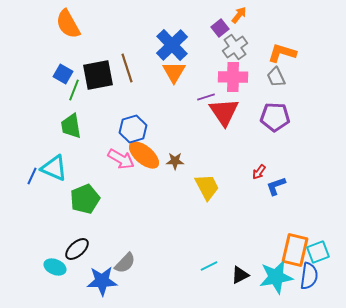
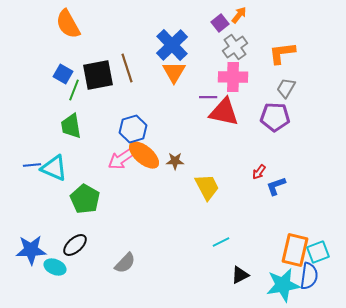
purple square: moved 5 px up
orange L-shape: rotated 24 degrees counterclockwise
gray trapezoid: moved 10 px right, 11 px down; rotated 55 degrees clockwise
purple line: moved 2 px right; rotated 18 degrees clockwise
red triangle: rotated 44 degrees counterclockwise
pink arrow: rotated 116 degrees clockwise
blue line: moved 11 px up; rotated 60 degrees clockwise
green pentagon: rotated 20 degrees counterclockwise
black ellipse: moved 2 px left, 4 px up
cyan line: moved 12 px right, 24 px up
cyan star: moved 7 px right, 8 px down
blue star: moved 71 px left, 31 px up
